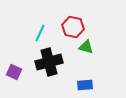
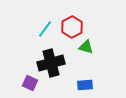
red hexagon: moved 1 px left; rotated 20 degrees clockwise
cyan line: moved 5 px right, 4 px up; rotated 12 degrees clockwise
black cross: moved 2 px right, 1 px down
purple square: moved 16 px right, 11 px down
